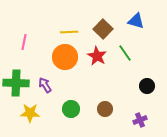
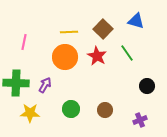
green line: moved 2 px right
purple arrow: rotated 63 degrees clockwise
brown circle: moved 1 px down
